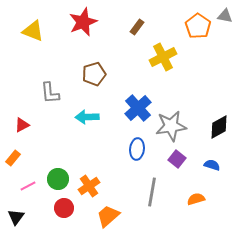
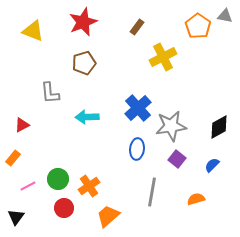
brown pentagon: moved 10 px left, 11 px up
blue semicircle: rotated 63 degrees counterclockwise
